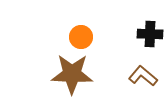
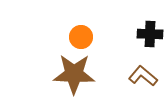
brown star: moved 2 px right
